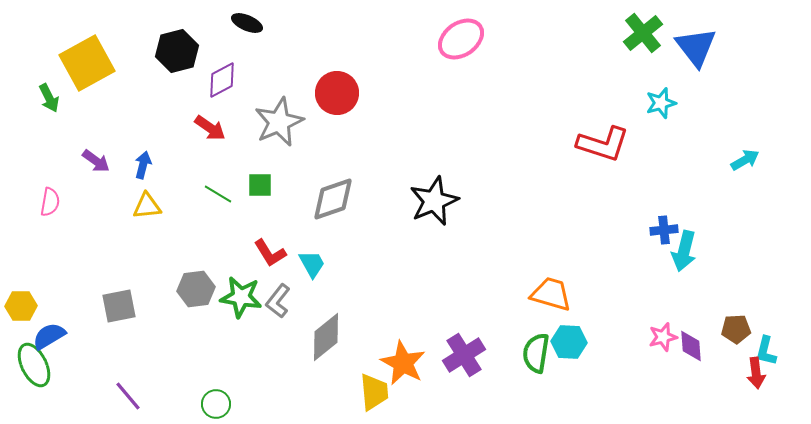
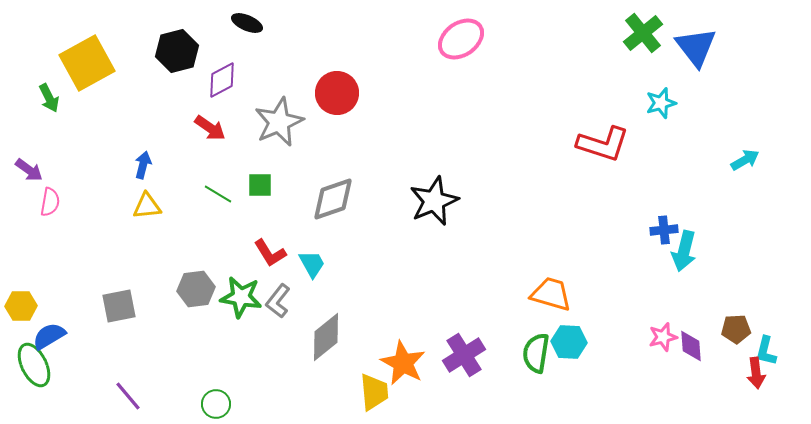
purple arrow at (96, 161): moved 67 px left, 9 px down
